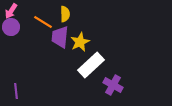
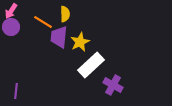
purple trapezoid: moved 1 px left
purple line: rotated 14 degrees clockwise
